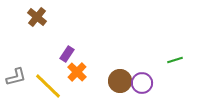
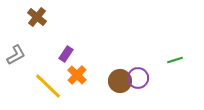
purple rectangle: moved 1 px left
orange cross: moved 3 px down
gray L-shape: moved 22 px up; rotated 15 degrees counterclockwise
purple circle: moved 4 px left, 5 px up
